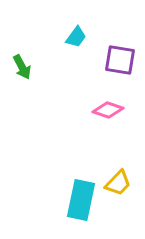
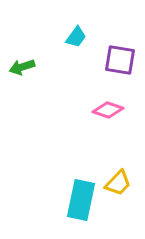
green arrow: rotated 100 degrees clockwise
